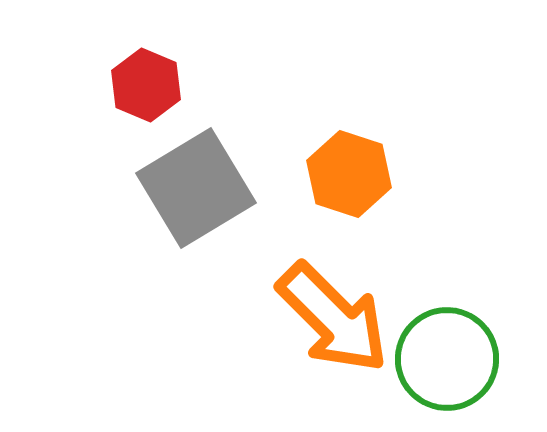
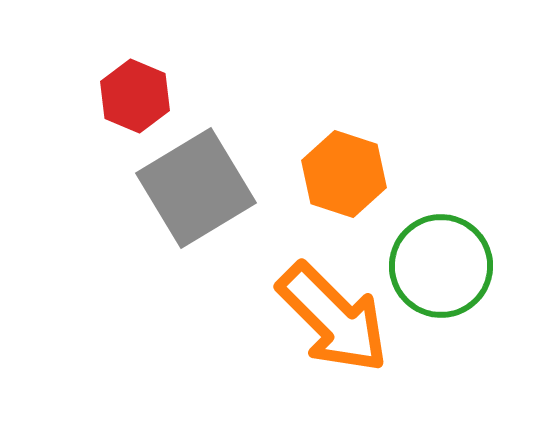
red hexagon: moved 11 px left, 11 px down
orange hexagon: moved 5 px left
green circle: moved 6 px left, 93 px up
